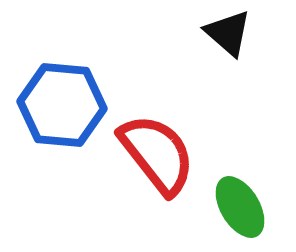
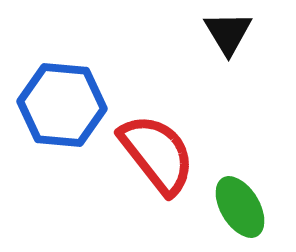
black triangle: rotated 18 degrees clockwise
